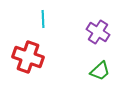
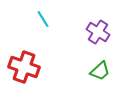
cyan line: rotated 30 degrees counterclockwise
red cross: moved 4 px left, 10 px down
